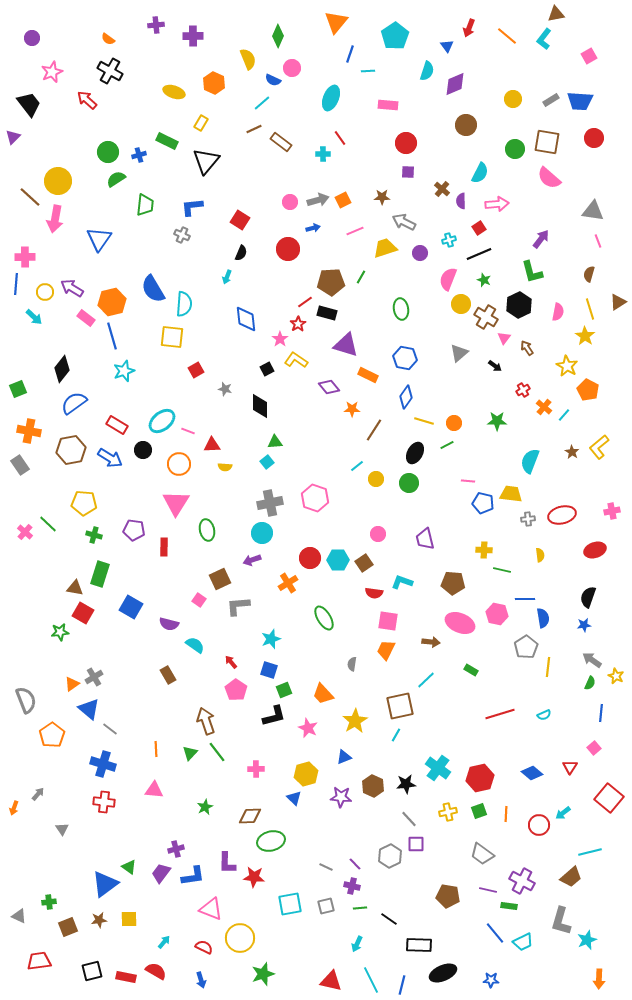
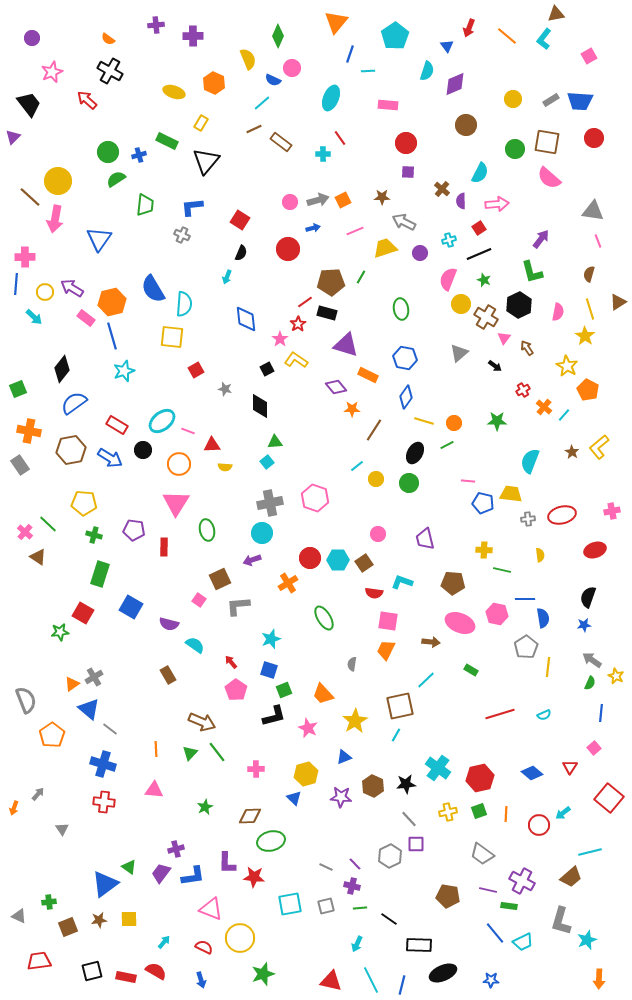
purple diamond at (329, 387): moved 7 px right
brown triangle at (75, 588): moved 37 px left, 31 px up; rotated 24 degrees clockwise
brown arrow at (206, 721): moved 4 px left, 1 px down; rotated 132 degrees clockwise
